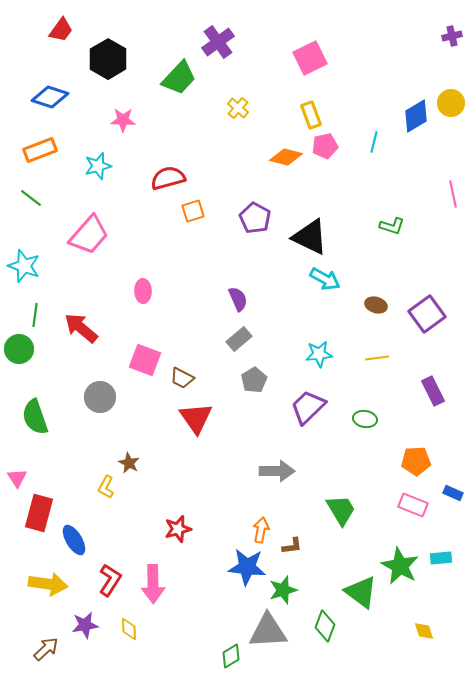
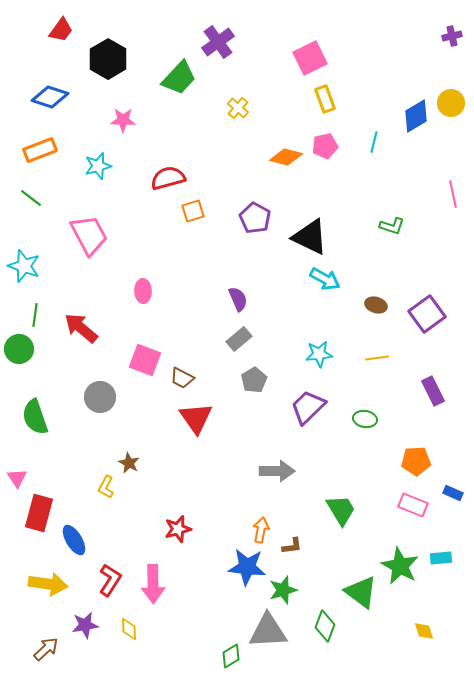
yellow rectangle at (311, 115): moved 14 px right, 16 px up
pink trapezoid at (89, 235): rotated 69 degrees counterclockwise
